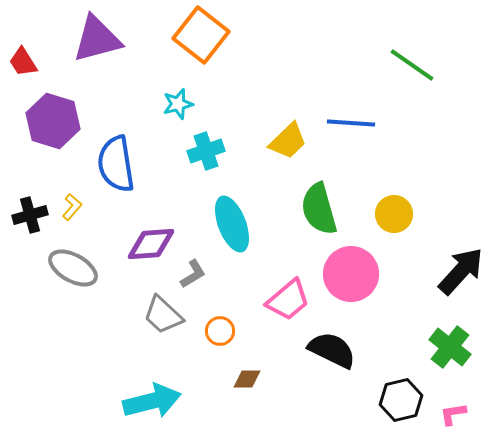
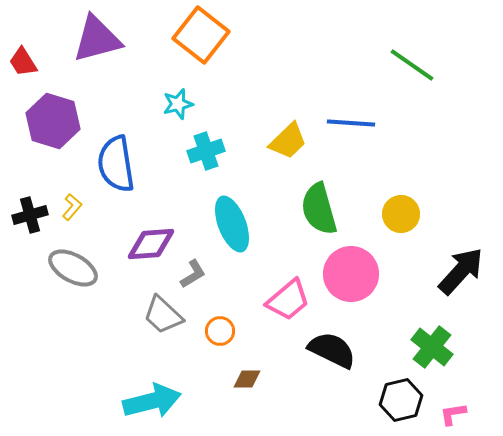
yellow circle: moved 7 px right
green cross: moved 18 px left
